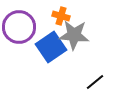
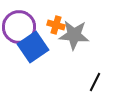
orange cross: moved 5 px left, 9 px down
blue square: moved 18 px left
black line: rotated 24 degrees counterclockwise
